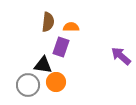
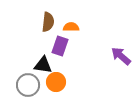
purple rectangle: moved 1 px left, 1 px up
